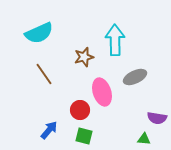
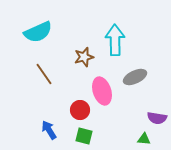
cyan semicircle: moved 1 px left, 1 px up
pink ellipse: moved 1 px up
blue arrow: rotated 72 degrees counterclockwise
